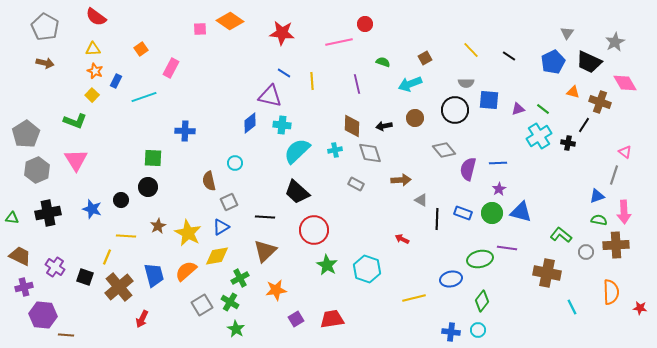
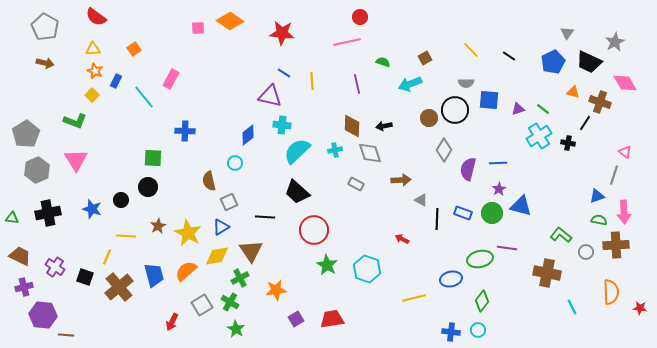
red circle at (365, 24): moved 5 px left, 7 px up
pink square at (200, 29): moved 2 px left, 1 px up
pink line at (339, 42): moved 8 px right
orange square at (141, 49): moved 7 px left
pink rectangle at (171, 68): moved 11 px down
cyan line at (144, 97): rotated 70 degrees clockwise
brown circle at (415, 118): moved 14 px right
blue diamond at (250, 123): moved 2 px left, 12 px down
black line at (584, 125): moved 1 px right, 2 px up
gray diamond at (444, 150): rotated 70 degrees clockwise
blue triangle at (521, 212): moved 6 px up
brown triangle at (265, 251): moved 14 px left; rotated 20 degrees counterclockwise
red arrow at (142, 319): moved 30 px right, 3 px down
